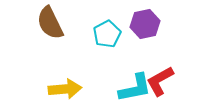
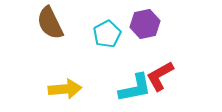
red L-shape: moved 5 px up
